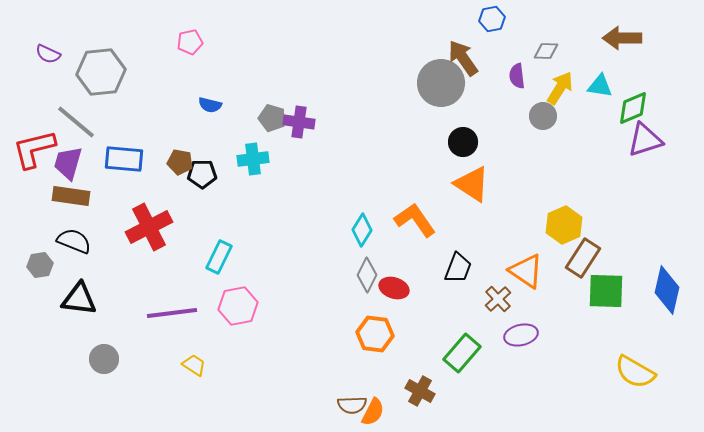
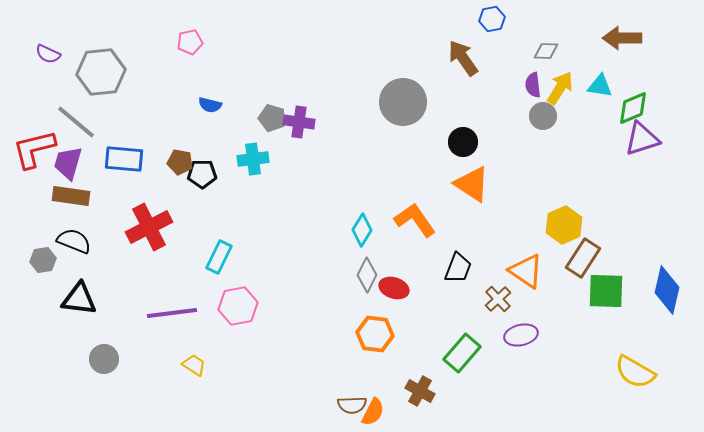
purple semicircle at (517, 76): moved 16 px right, 9 px down
gray circle at (441, 83): moved 38 px left, 19 px down
purple triangle at (645, 140): moved 3 px left, 1 px up
gray hexagon at (40, 265): moved 3 px right, 5 px up
